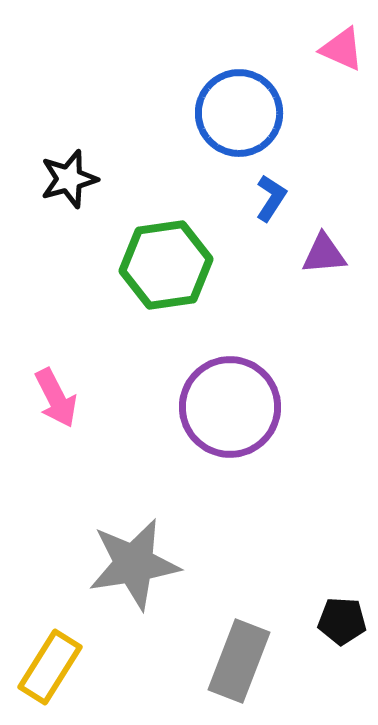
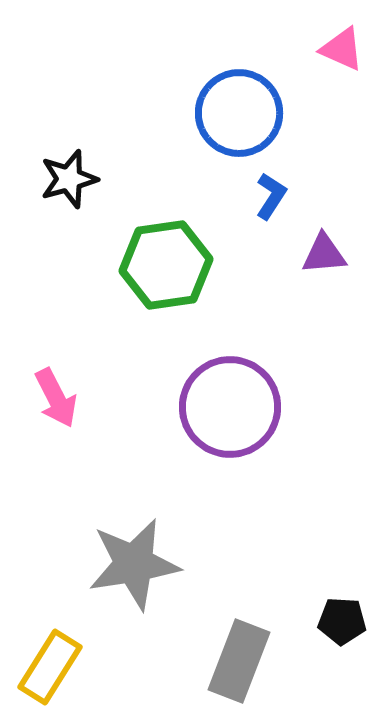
blue L-shape: moved 2 px up
